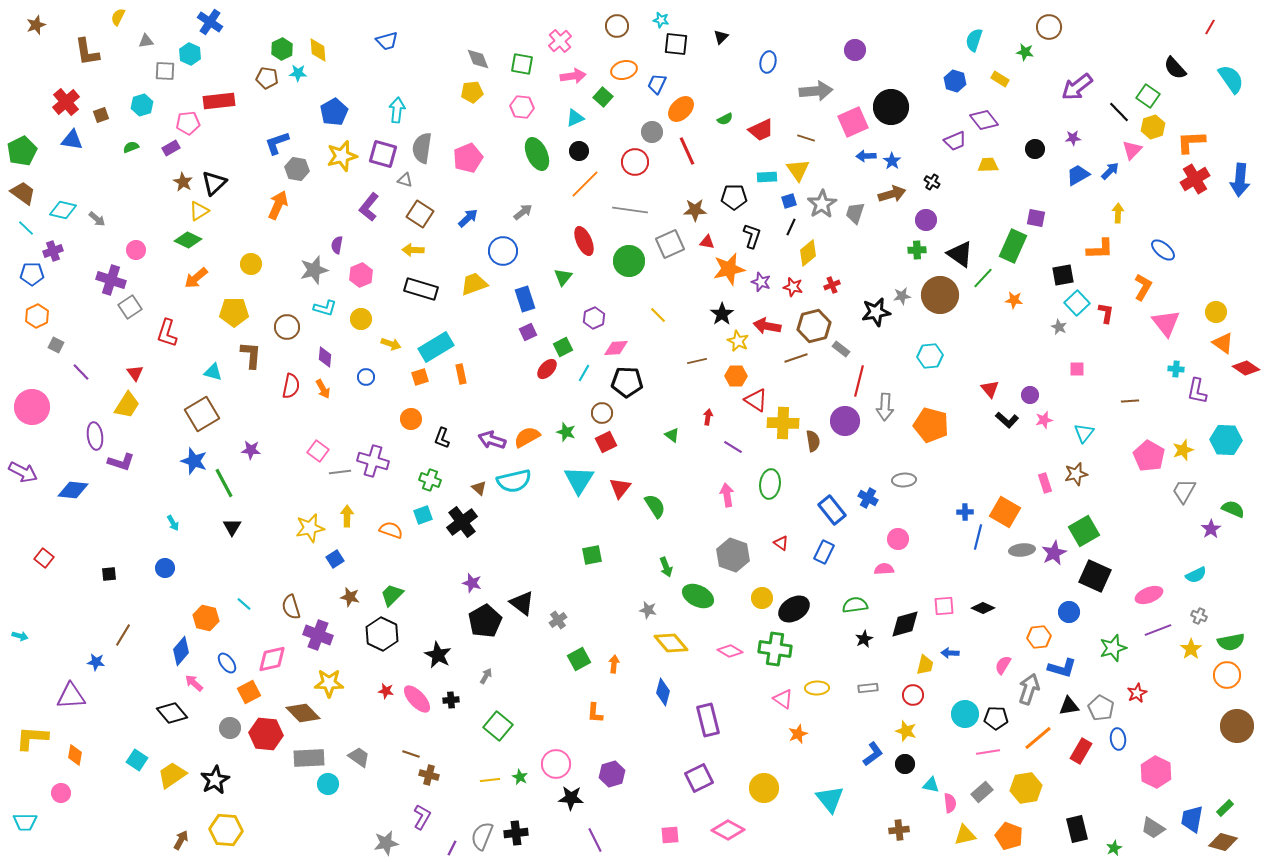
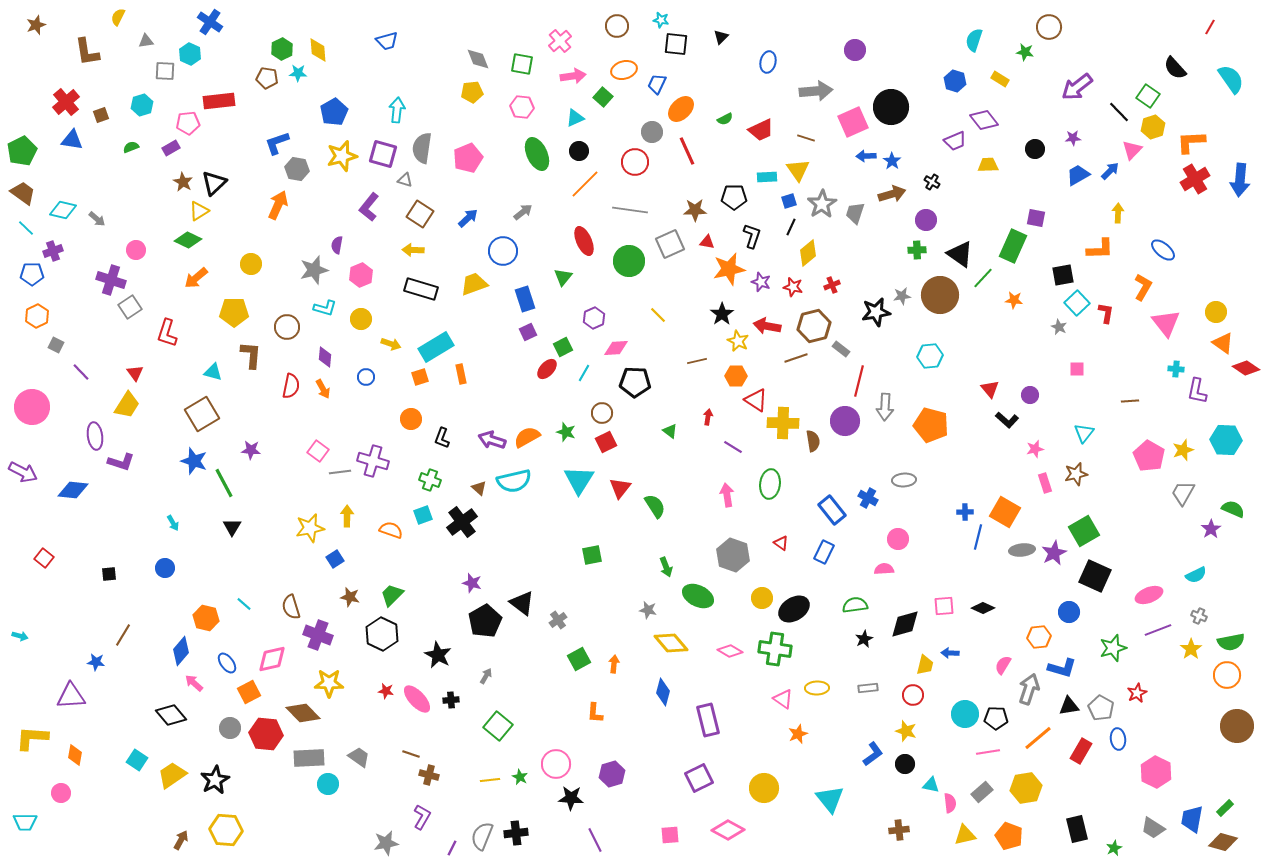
black pentagon at (627, 382): moved 8 px right
pink star at (1044, 420): moved 9 px left, 29 px down
green triangle at (672, 435): moved 2 px left, 4 px up
gray trapezoid at (1184, 491): moved 1 px left, 2 px down
black diamond at (172, 713): moved 1 px left, 2 px down
